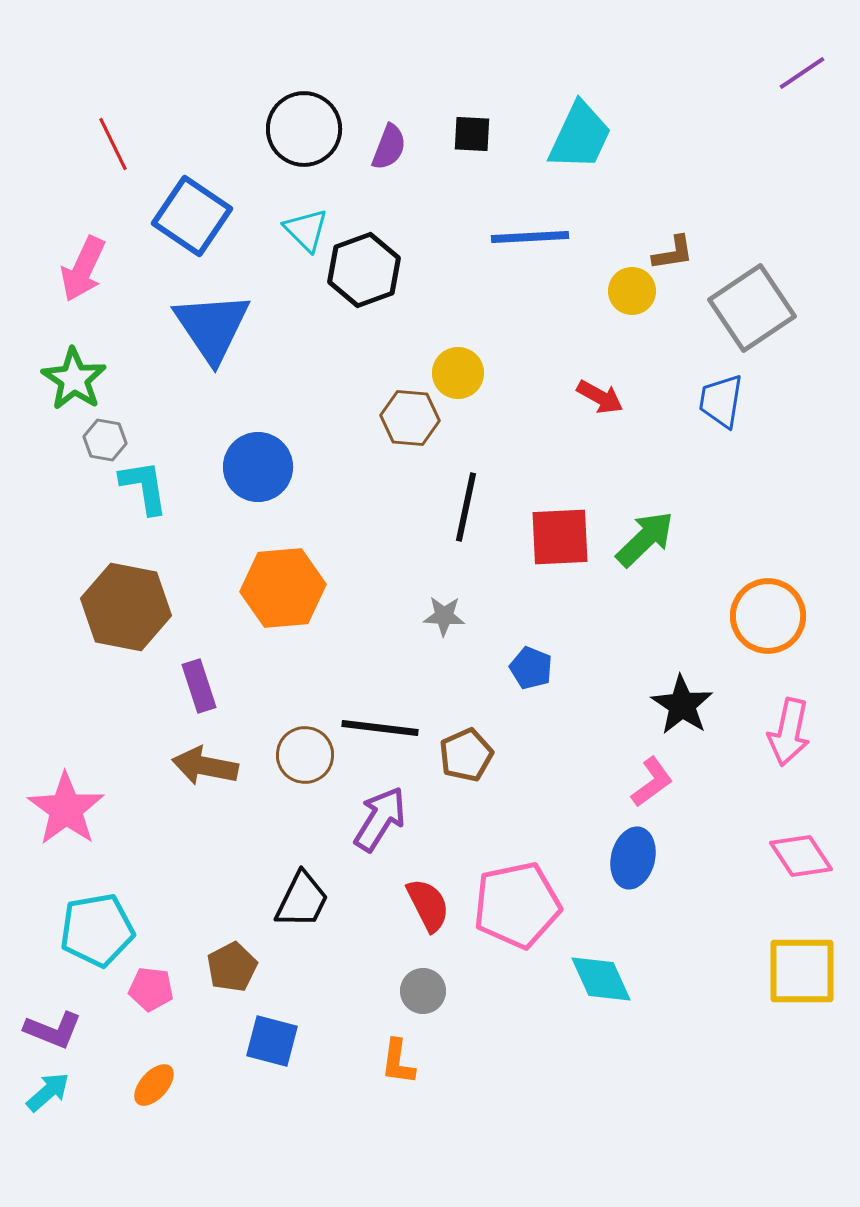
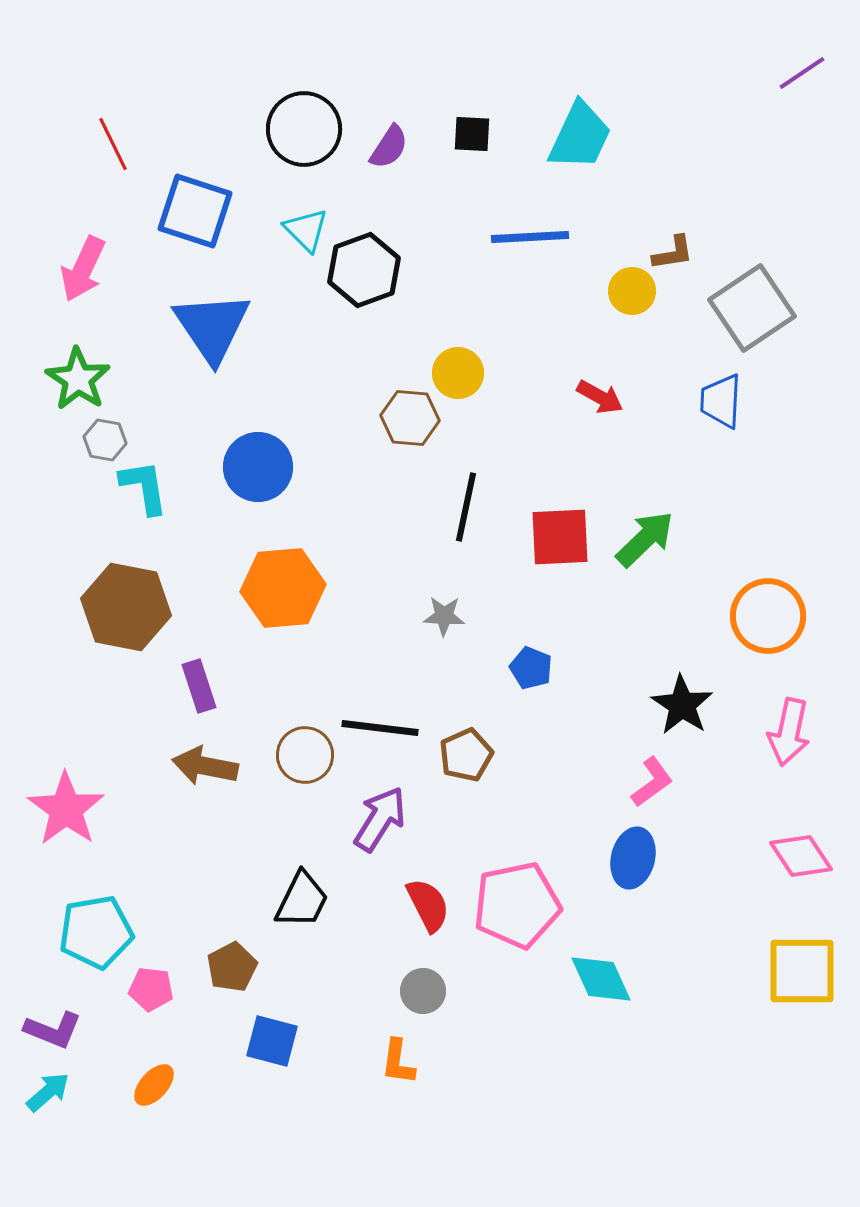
purple semicircle at (389, 147): rotated 12 degrees clockwise
blue square at (192, 216): moved 3 px right, 5 px up; rotated 16 degrees counterclockwise
green star at (74, 379): moved 4 px right
blue trapezoid at (721, 401): rotated 6 degrees counterclockwise
cyan pentagon at (97, 930): moved 1 px left, 2 px down
